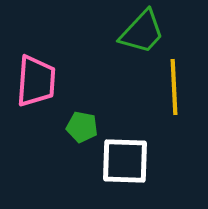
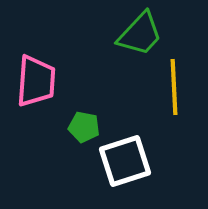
green trapezoid: moved 2 px left, 2 px down
green pentagon: moved 2 px right
white square: rotated 20 degrees counterclockwise
